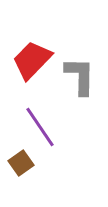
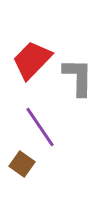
gray L-shape: moved 2 px left, 1 px down
brown square: moved 1 px right, 1 px down; rotated 20 degrees counterclockwise
